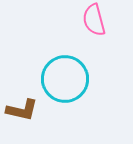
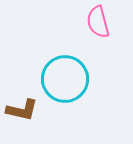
pink semicircle: moved 4 px right, 2 px down
